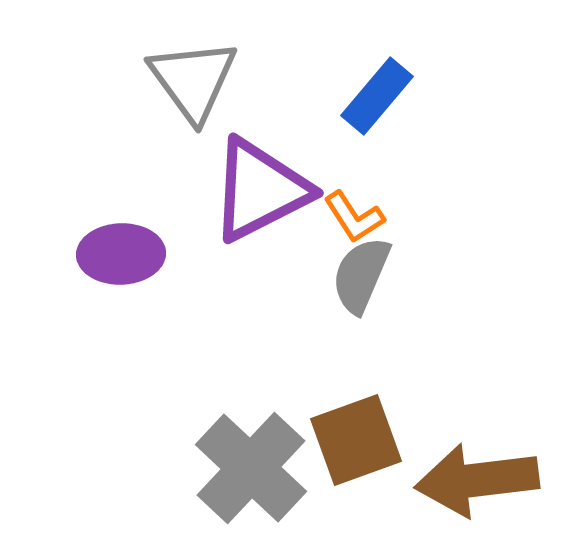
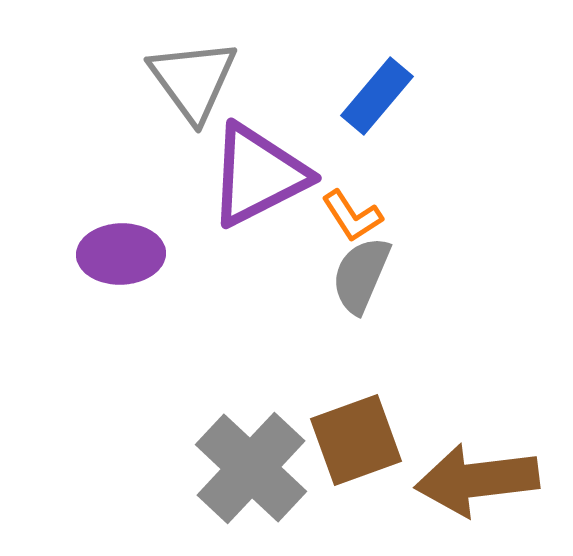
purple triangle: moved 2 px left, 15 px up
orange L-shape: moved 2 px left, 1 px up
